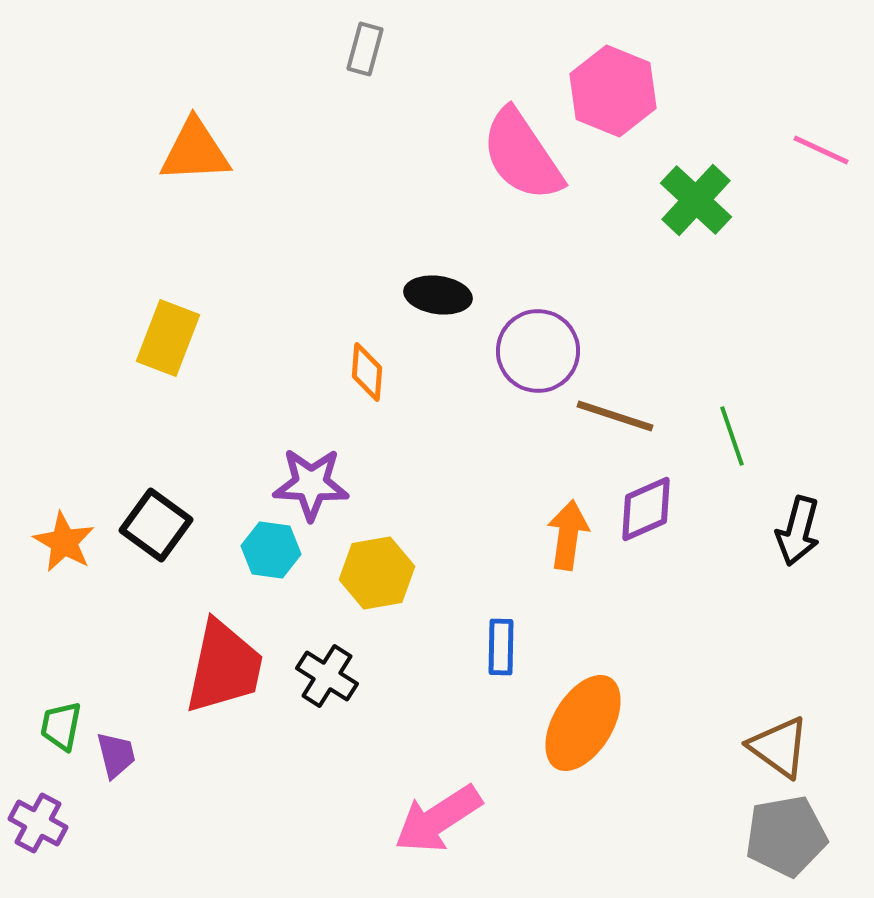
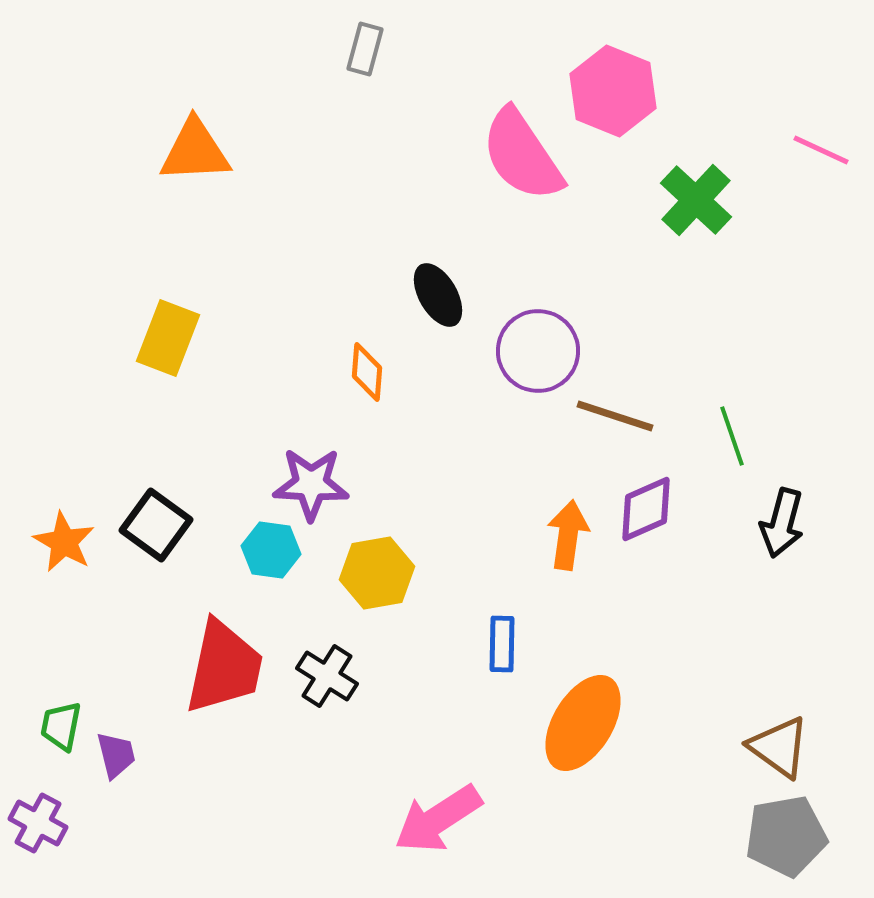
black ellipse: rotated 52 degrees clockwise
black arrow: moved 16 px left, 8 px up
blue rectangle: moved 1 px right, 3 px up
